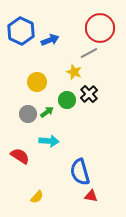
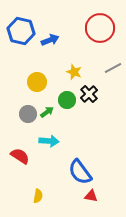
blue hexagon: rotated 12 degrees counterclockwise
gray line: moved 24 px right, 15 px down
blue semicircle: rotated 20 degrees counterclockwise
yellow semicircle: moved 1 px right, 1 px up; rotated 32 degrees counterclockwise
